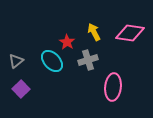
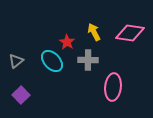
gray cross: rotated 18 degrees clockwise
purple square: moved 6 px down
